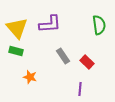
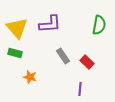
green semicircle: rotated 18 degrees clockwise
green rectangle: moved 1 px left, 2 px down
